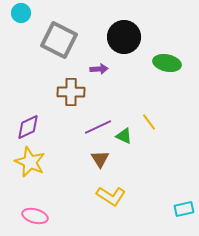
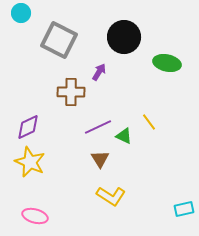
purple arrow: moved 3 px down; rotated 54 degrees counterclockwise
